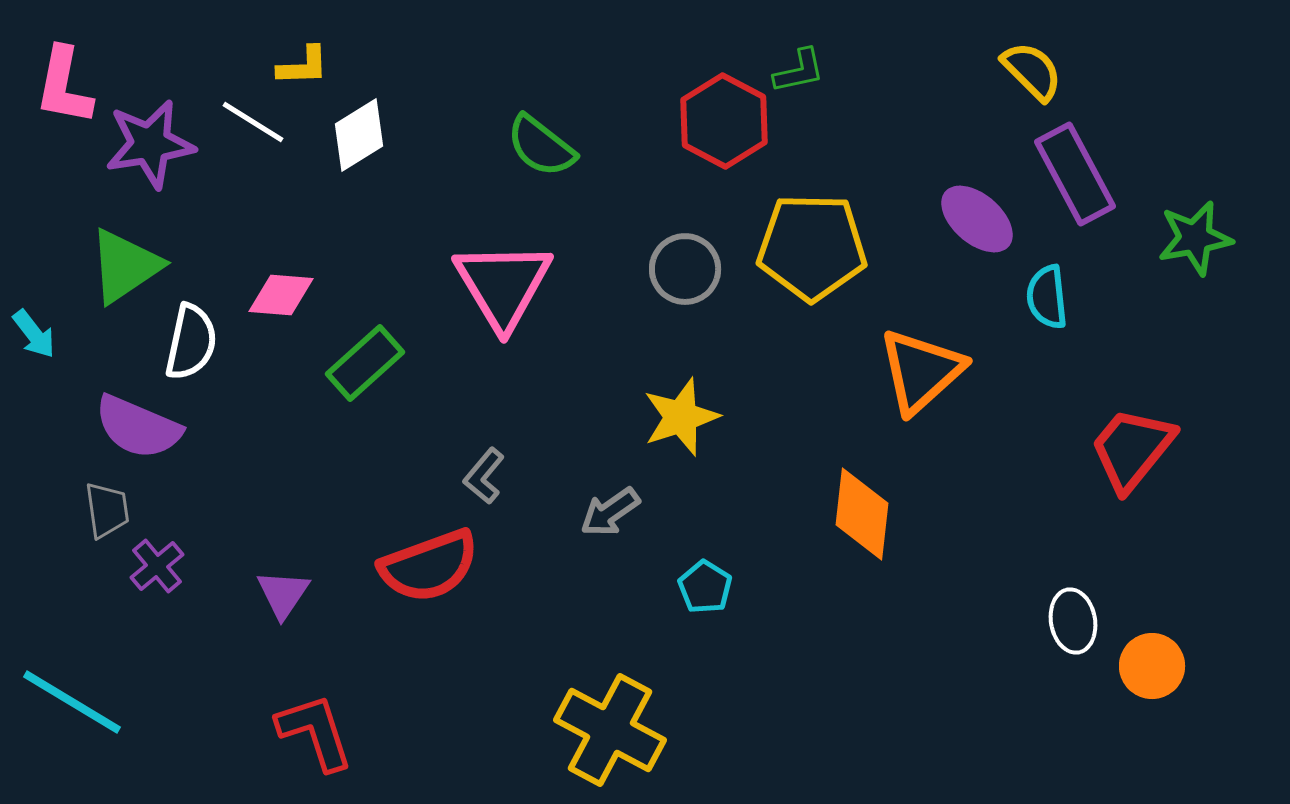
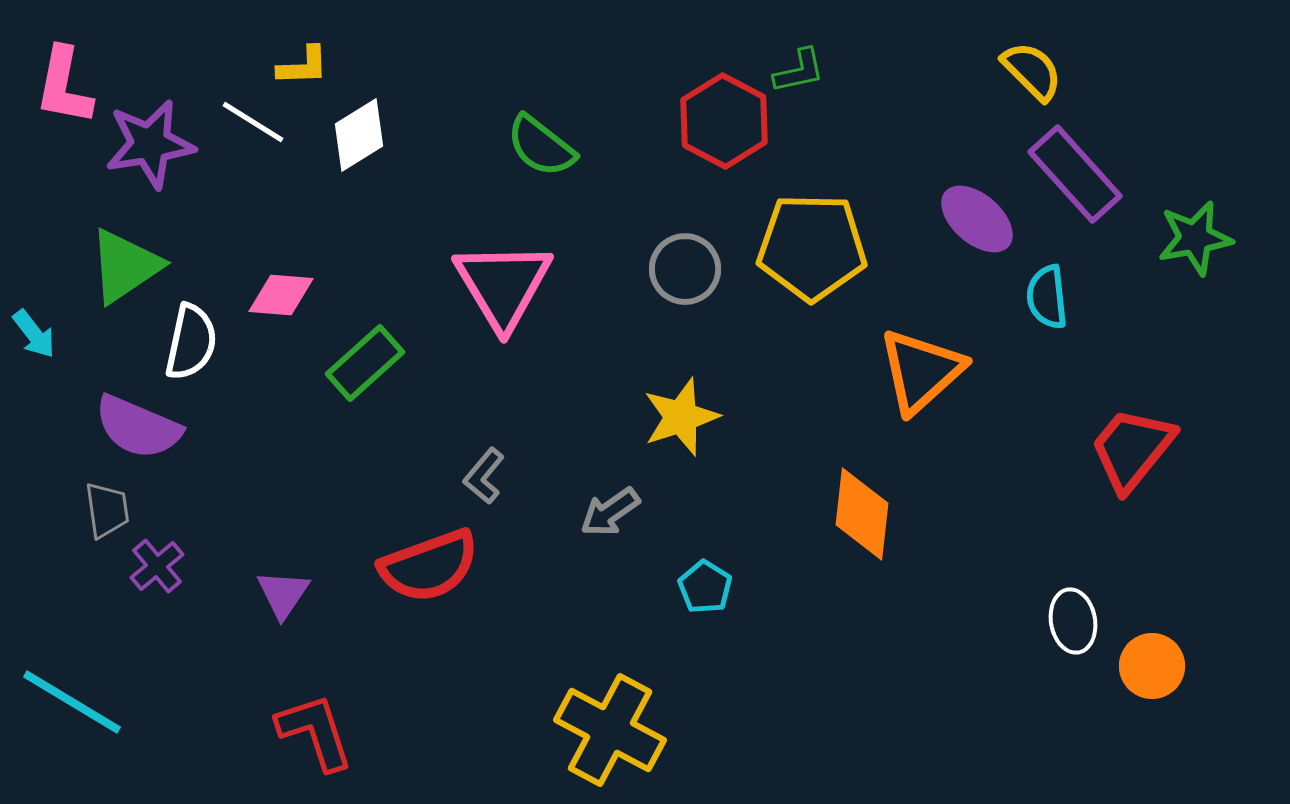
purple rectangle: rotated 14 degrees counterclockwise
